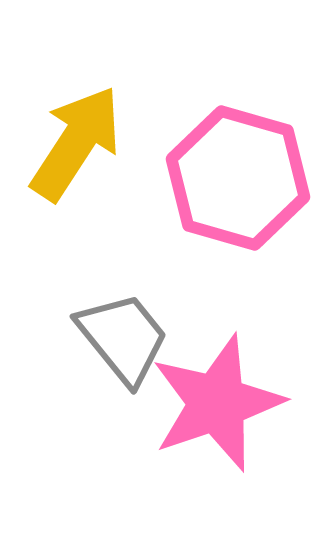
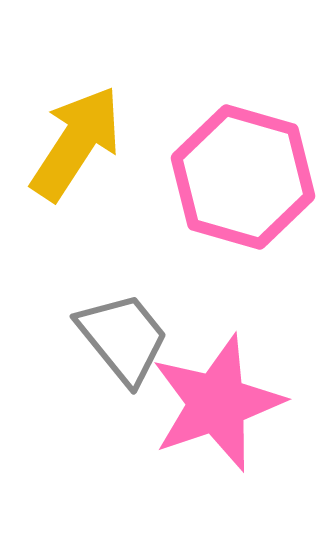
pink hexagon: moved 5 px right, 1 px up
